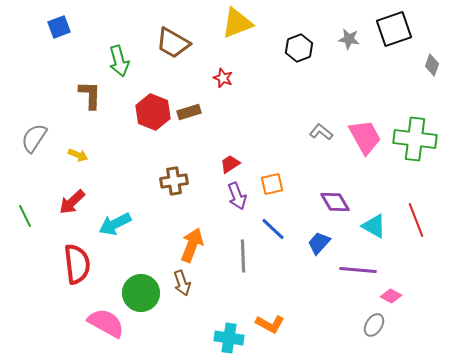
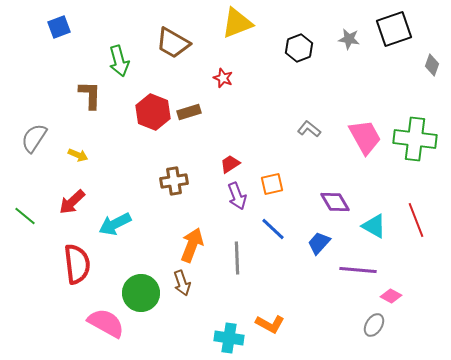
gray L-shape: moved 12 px left, 3 px up
green line: rotated 25 degrees counterclockwise
gray line: moved 6 px left, 2 px down
